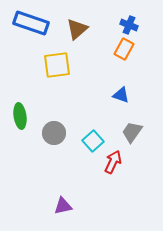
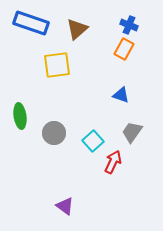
purple triangle: moved 2 px right; rotated 48 degrees clockwise
